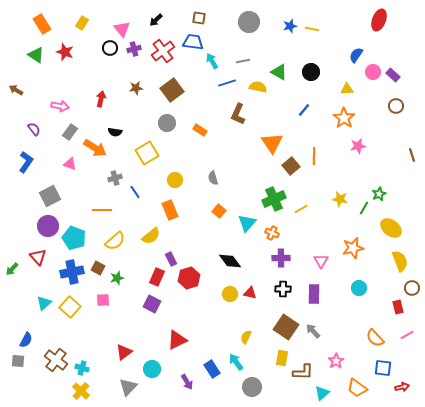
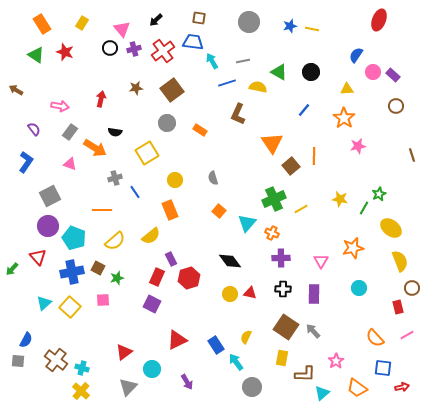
blue rectangle at (212, 369): moved 4 px right, 24 px up
brown L-shape at (303, 372): moved 2 px right, 2 px down
